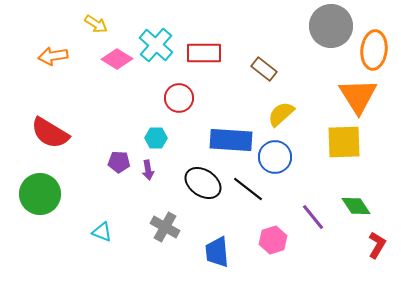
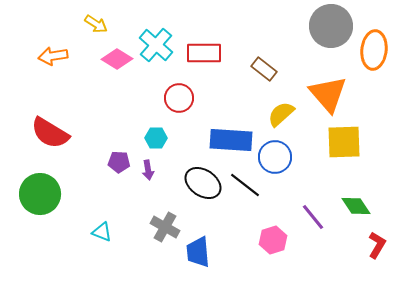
orange triangle: moved 30 px left, 2 px up; rotated 9 degrees counterclockwise
black line: moved 3 px left, 4 px up
blue trapezoid: moved 19 px left
